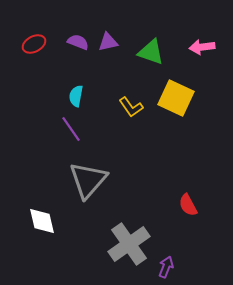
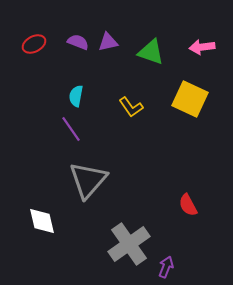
yellow square: moved 14 px right, 1 px down
